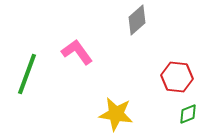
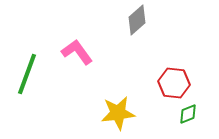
red hexagon: moved 3 px left, 6 px down
yellow star: moved 2 px right, 1 px up; rotated 16 degrees counterclockwise
